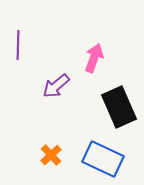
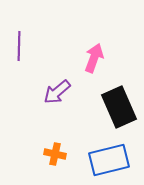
purple line: moved 1 px right, 1 px down
purple arrow: moved 1 px right, 6 px down
orange cross: moved 4 px right, 1 px up; rotated 35 degrees counterclockwise
blue rectangle: moved 6 px right, 1 px down; rotated 39 degrees counterclockwise
